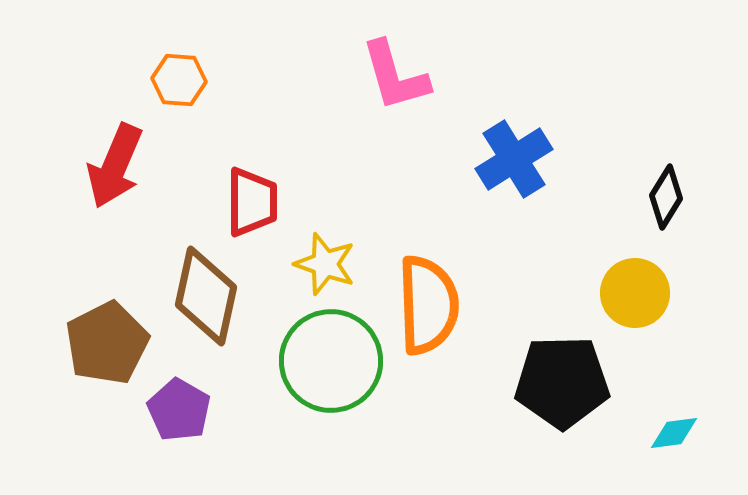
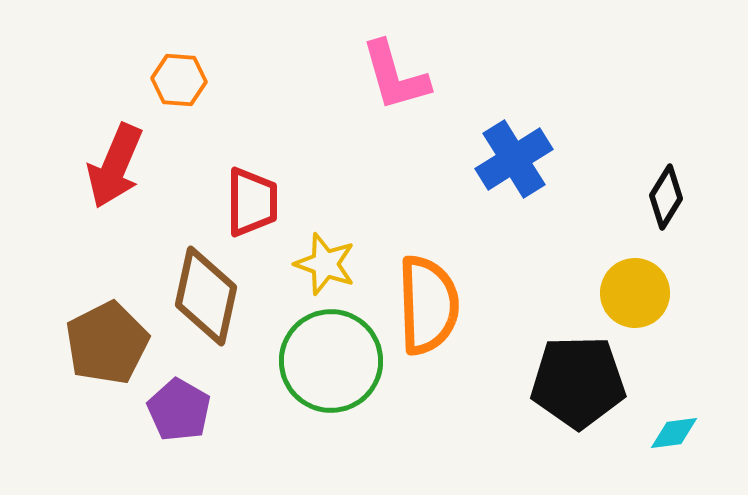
black pentagon: moved 16 px right
